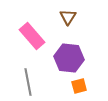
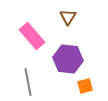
purple hexagon: moved 1 px left, 1 px down
orange square: moved 6 px right
